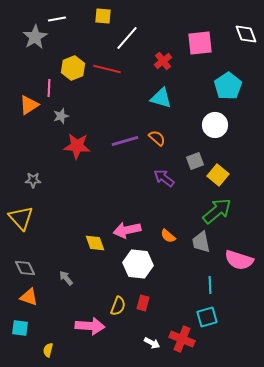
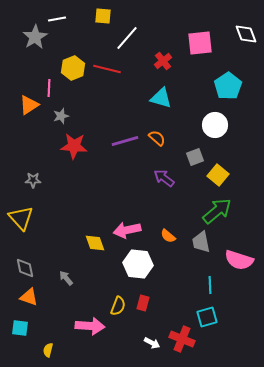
red star at (77, 146): moved 3 px left
gray square at (195, 161): moved 4 px up
gray diamond at (25, 268): rotated 15 degrees clockwise
